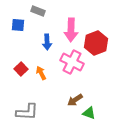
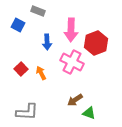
blue square: rotated 24 degrees clockwise
